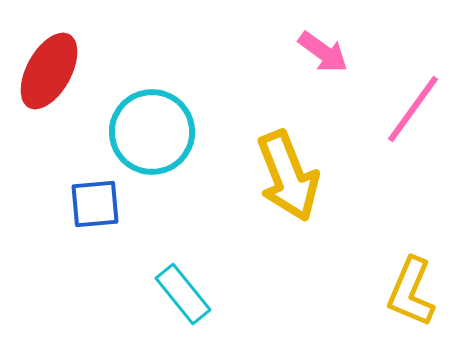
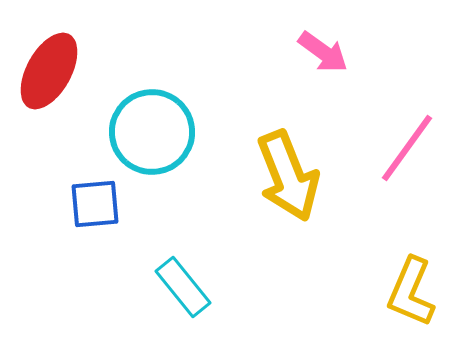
pink line: moved 6 px left, 39 px down
cyan rectangle: moved 7 px up
